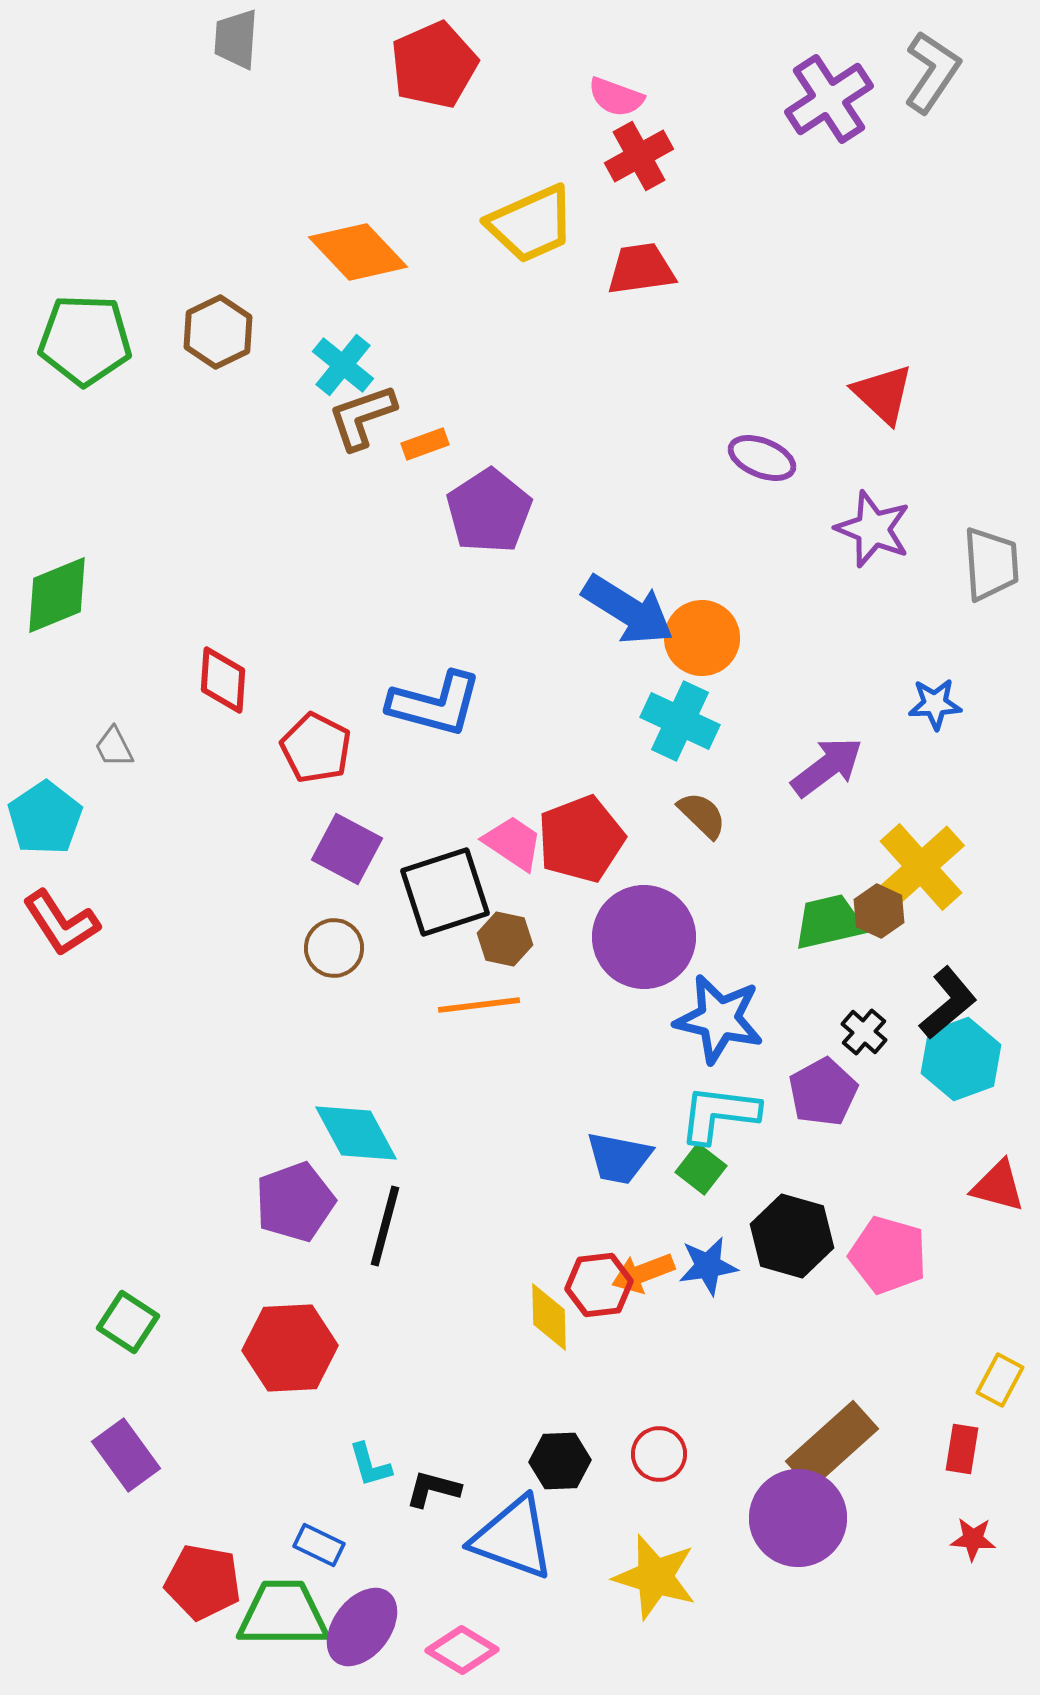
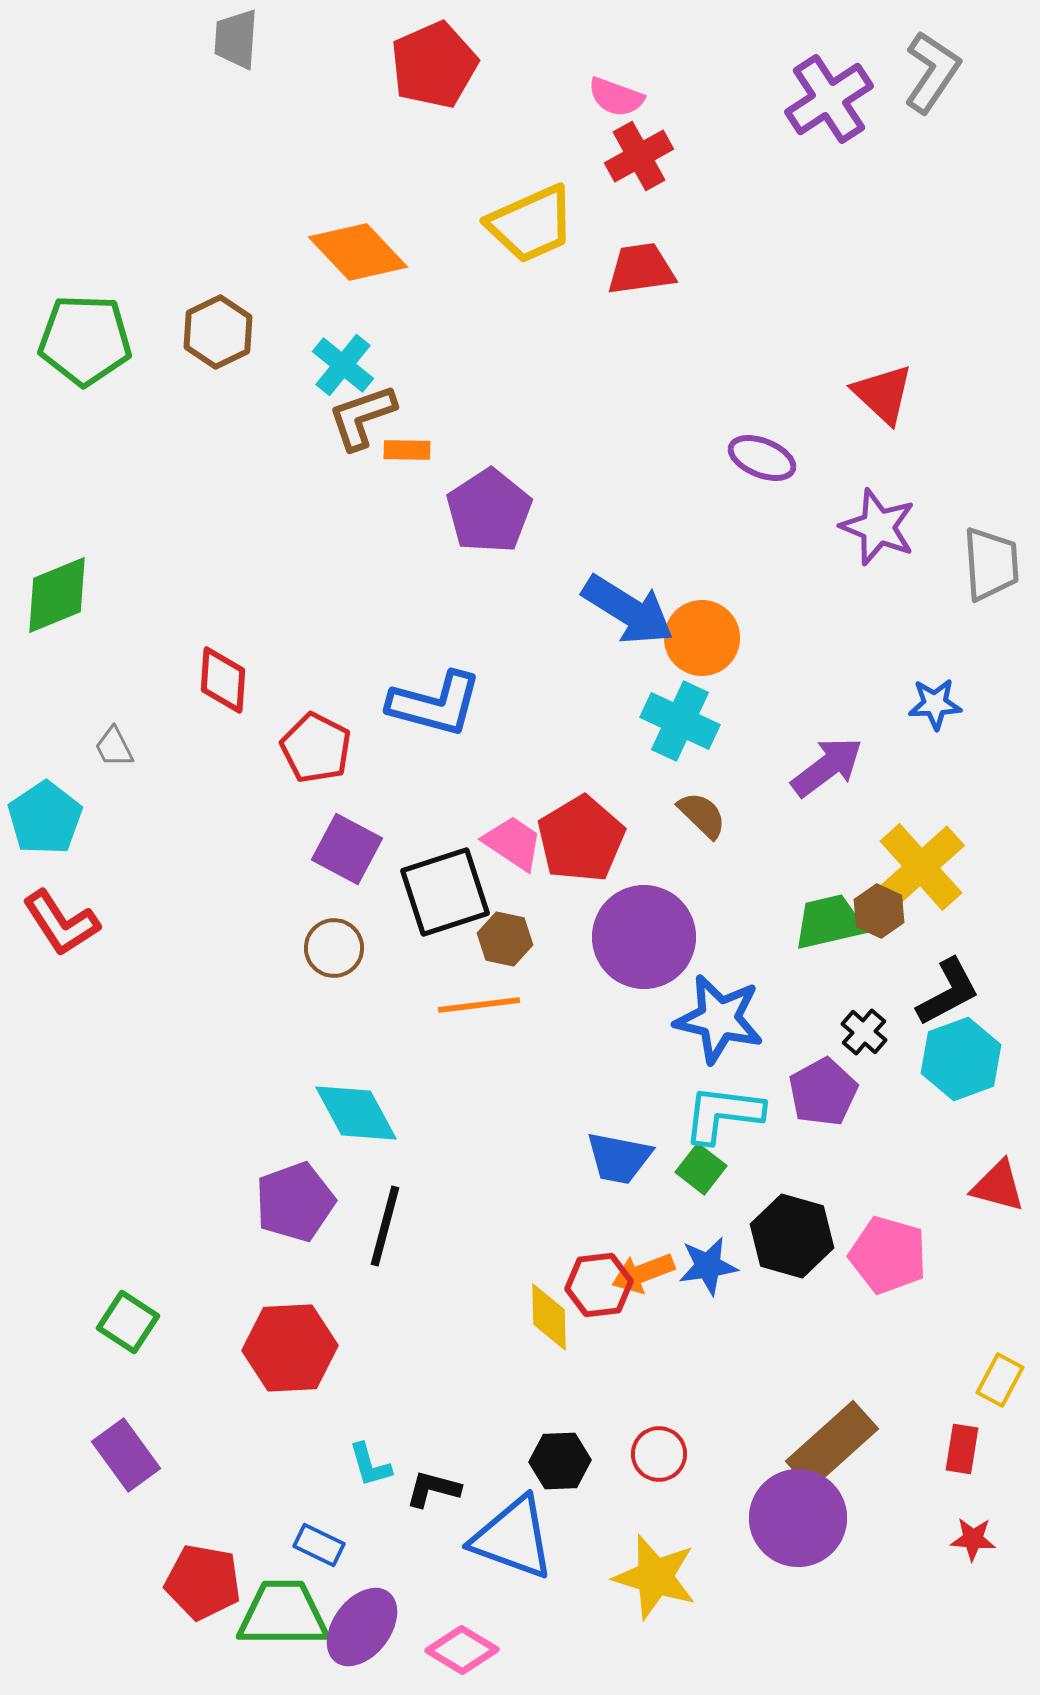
orange rectangle at (425, 444): moved 18 px left, 6 px down; rotated 21 degrees clockwise
purple star at (873, 529): moved 5 px right, 2 px up
red pentagon at (581, 839): rotated 10 degrees counterclockwise
black L-shape at (948, 1003): moved 11 px up; rotated 12 degrees clockwise
cyan L-shape at (719, 1114): moved 4 px right
cyan diamond at (356, 1133): moved 20 px up
